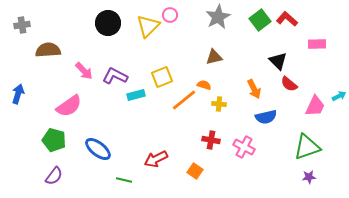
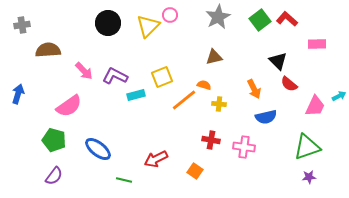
pink cross: rotated 20 degrees counterclockwise
